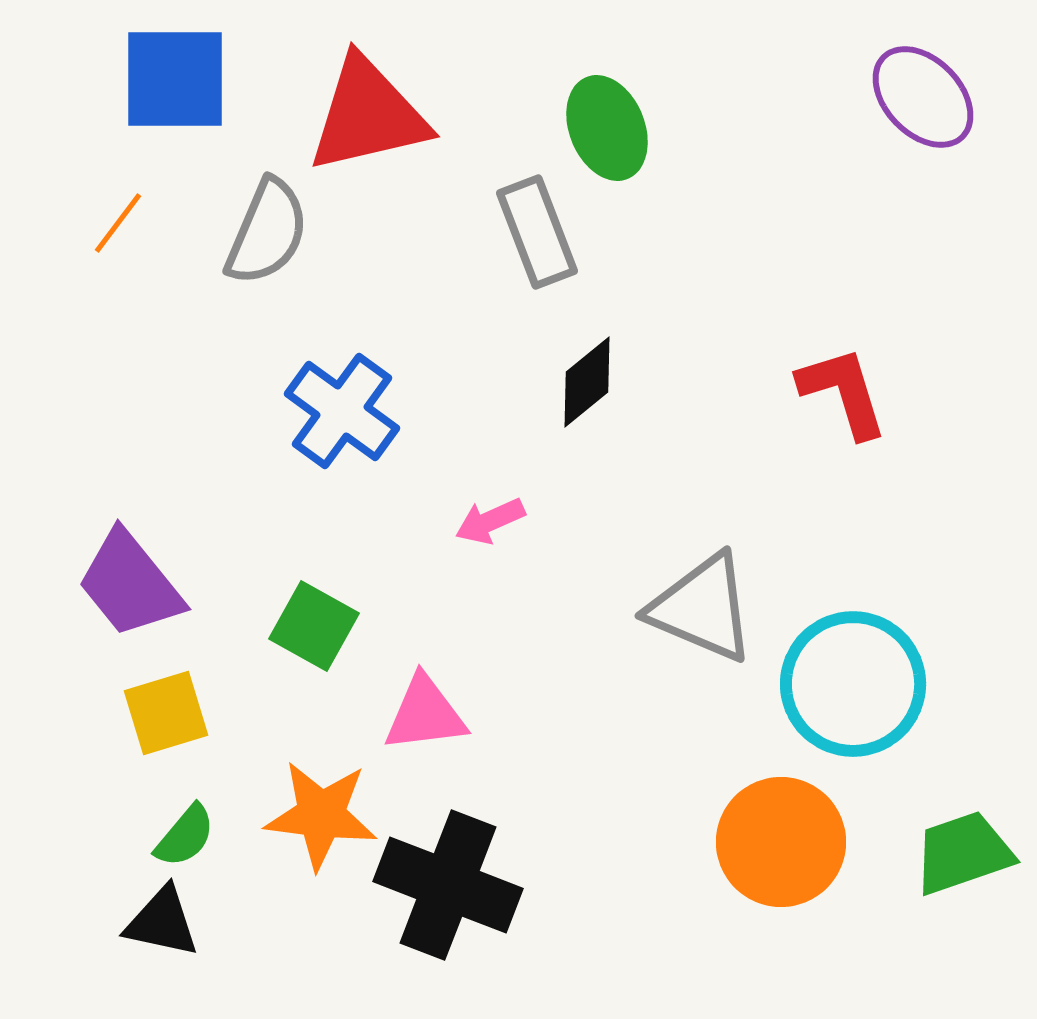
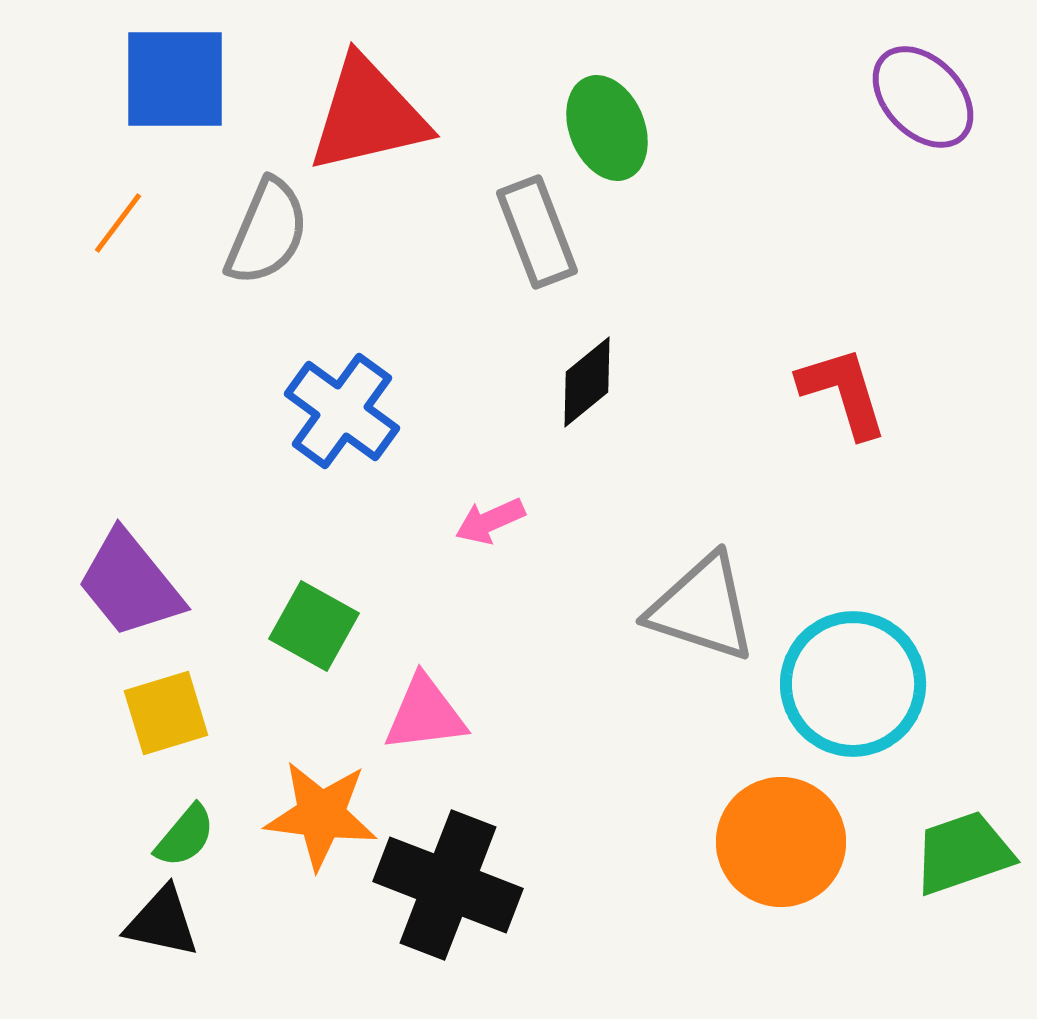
gray triangle: rotated 5 degrees counterclockwise
